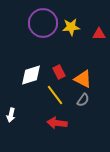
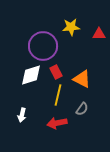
purple circle: moved 23 px down
red rectangle: moved 3 px left
orange triangle: moved 1 px left
yellow line: moved 3 px right; rotated 50 degrees clockwise
gray semicircle: moved 1 px left, 9 px down
white arrow: moved 11 px right
red arrow: rotated 18 degrees counterclockwise
